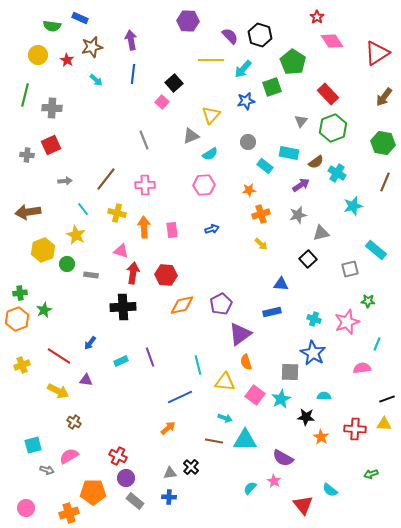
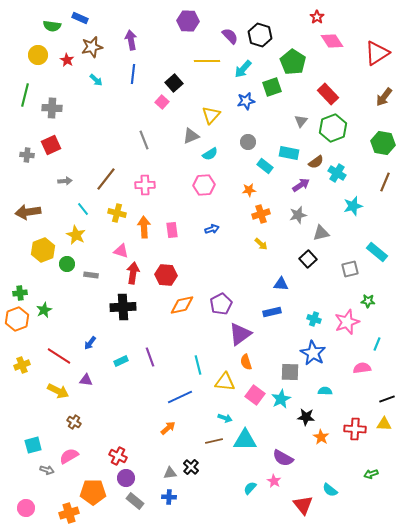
yellow line at (211, 60): moved 4 px left, 1 px down
cyan rectangle at (376, 250): moved 1 px right, 2 px down
cyan semicircle at (324, 396): moved 1 px right, 5 px up
brown line at (214, 441): rotated 24 degrees counterclockwise
